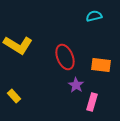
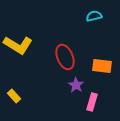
orange rectangle: moved 1 px right, 1 px down
